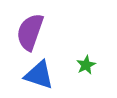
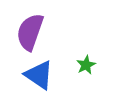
blue triangle: rotated 16 degrees clockwise
